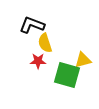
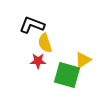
yellow triangle: rotated 18 degrees counterclockwise
